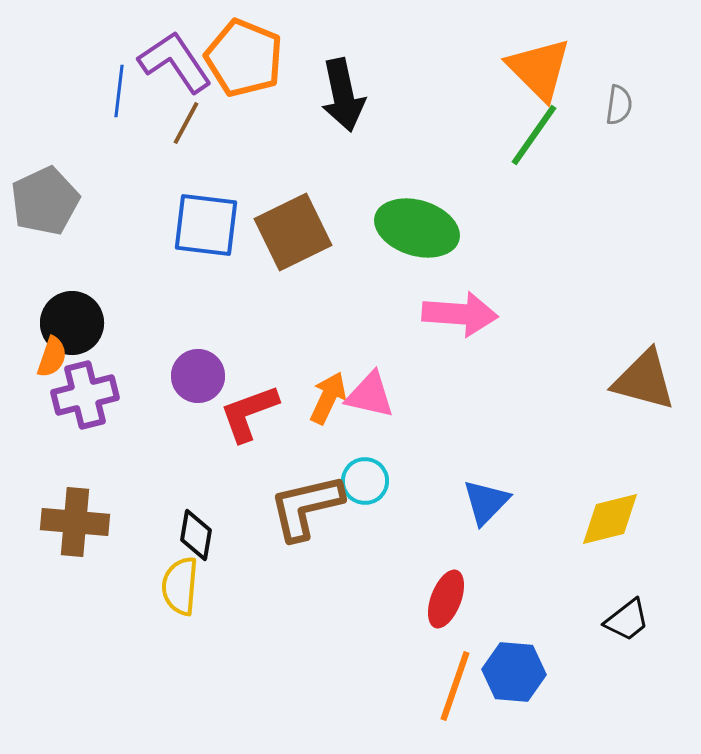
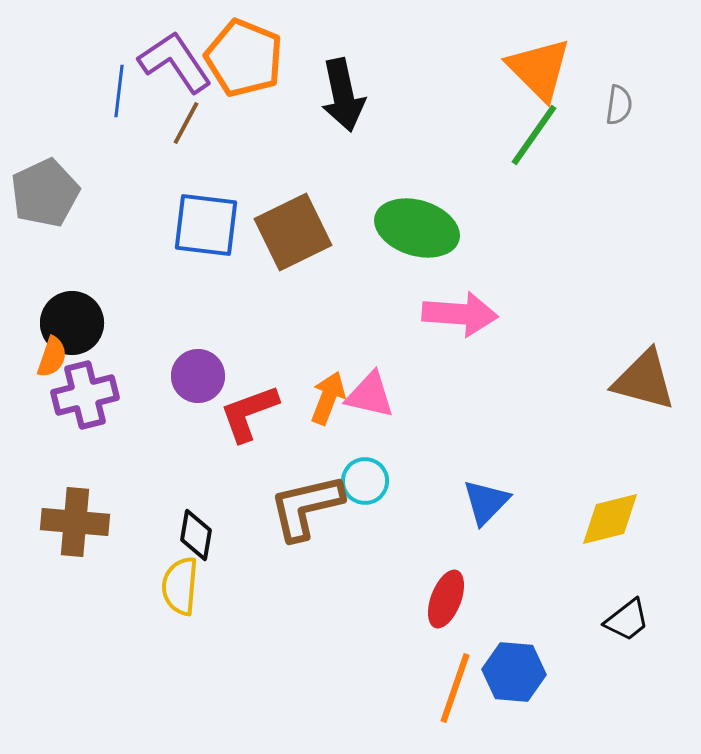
gray pentagon: moved 8 px up
orange arrow: rotated 4 degrees counterclockwise
orange line: moved 2 px down
